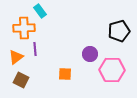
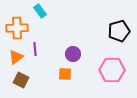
orange cross: moved 7 px left
purple circle: moved 17 px left
